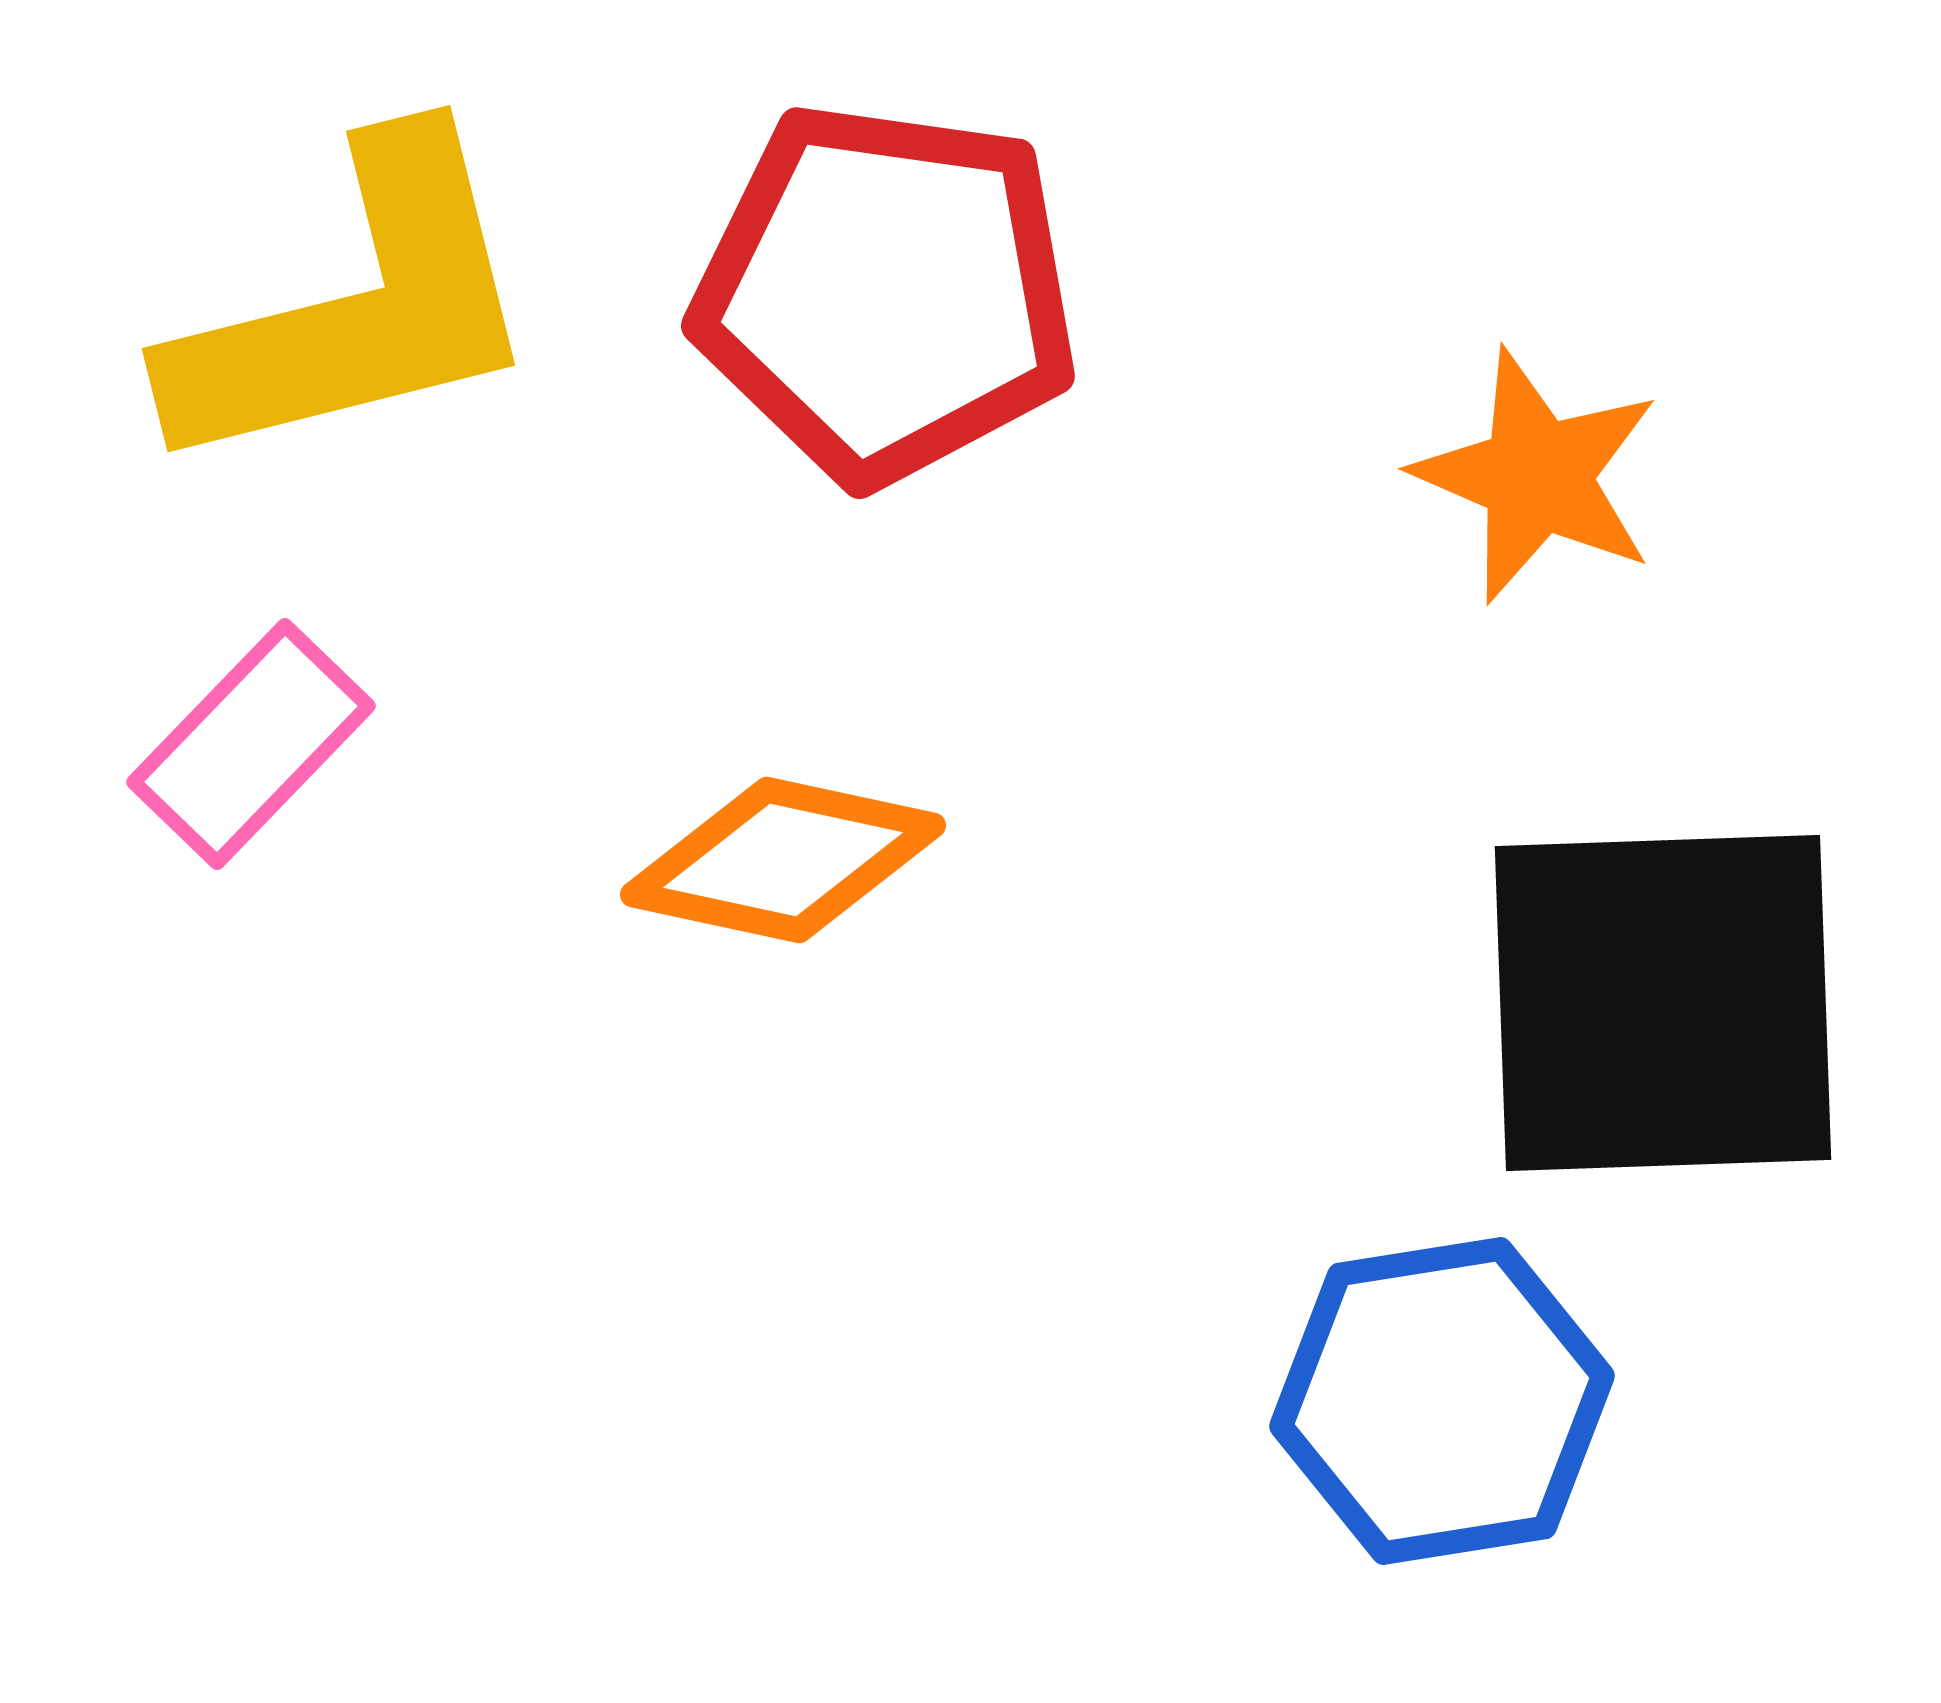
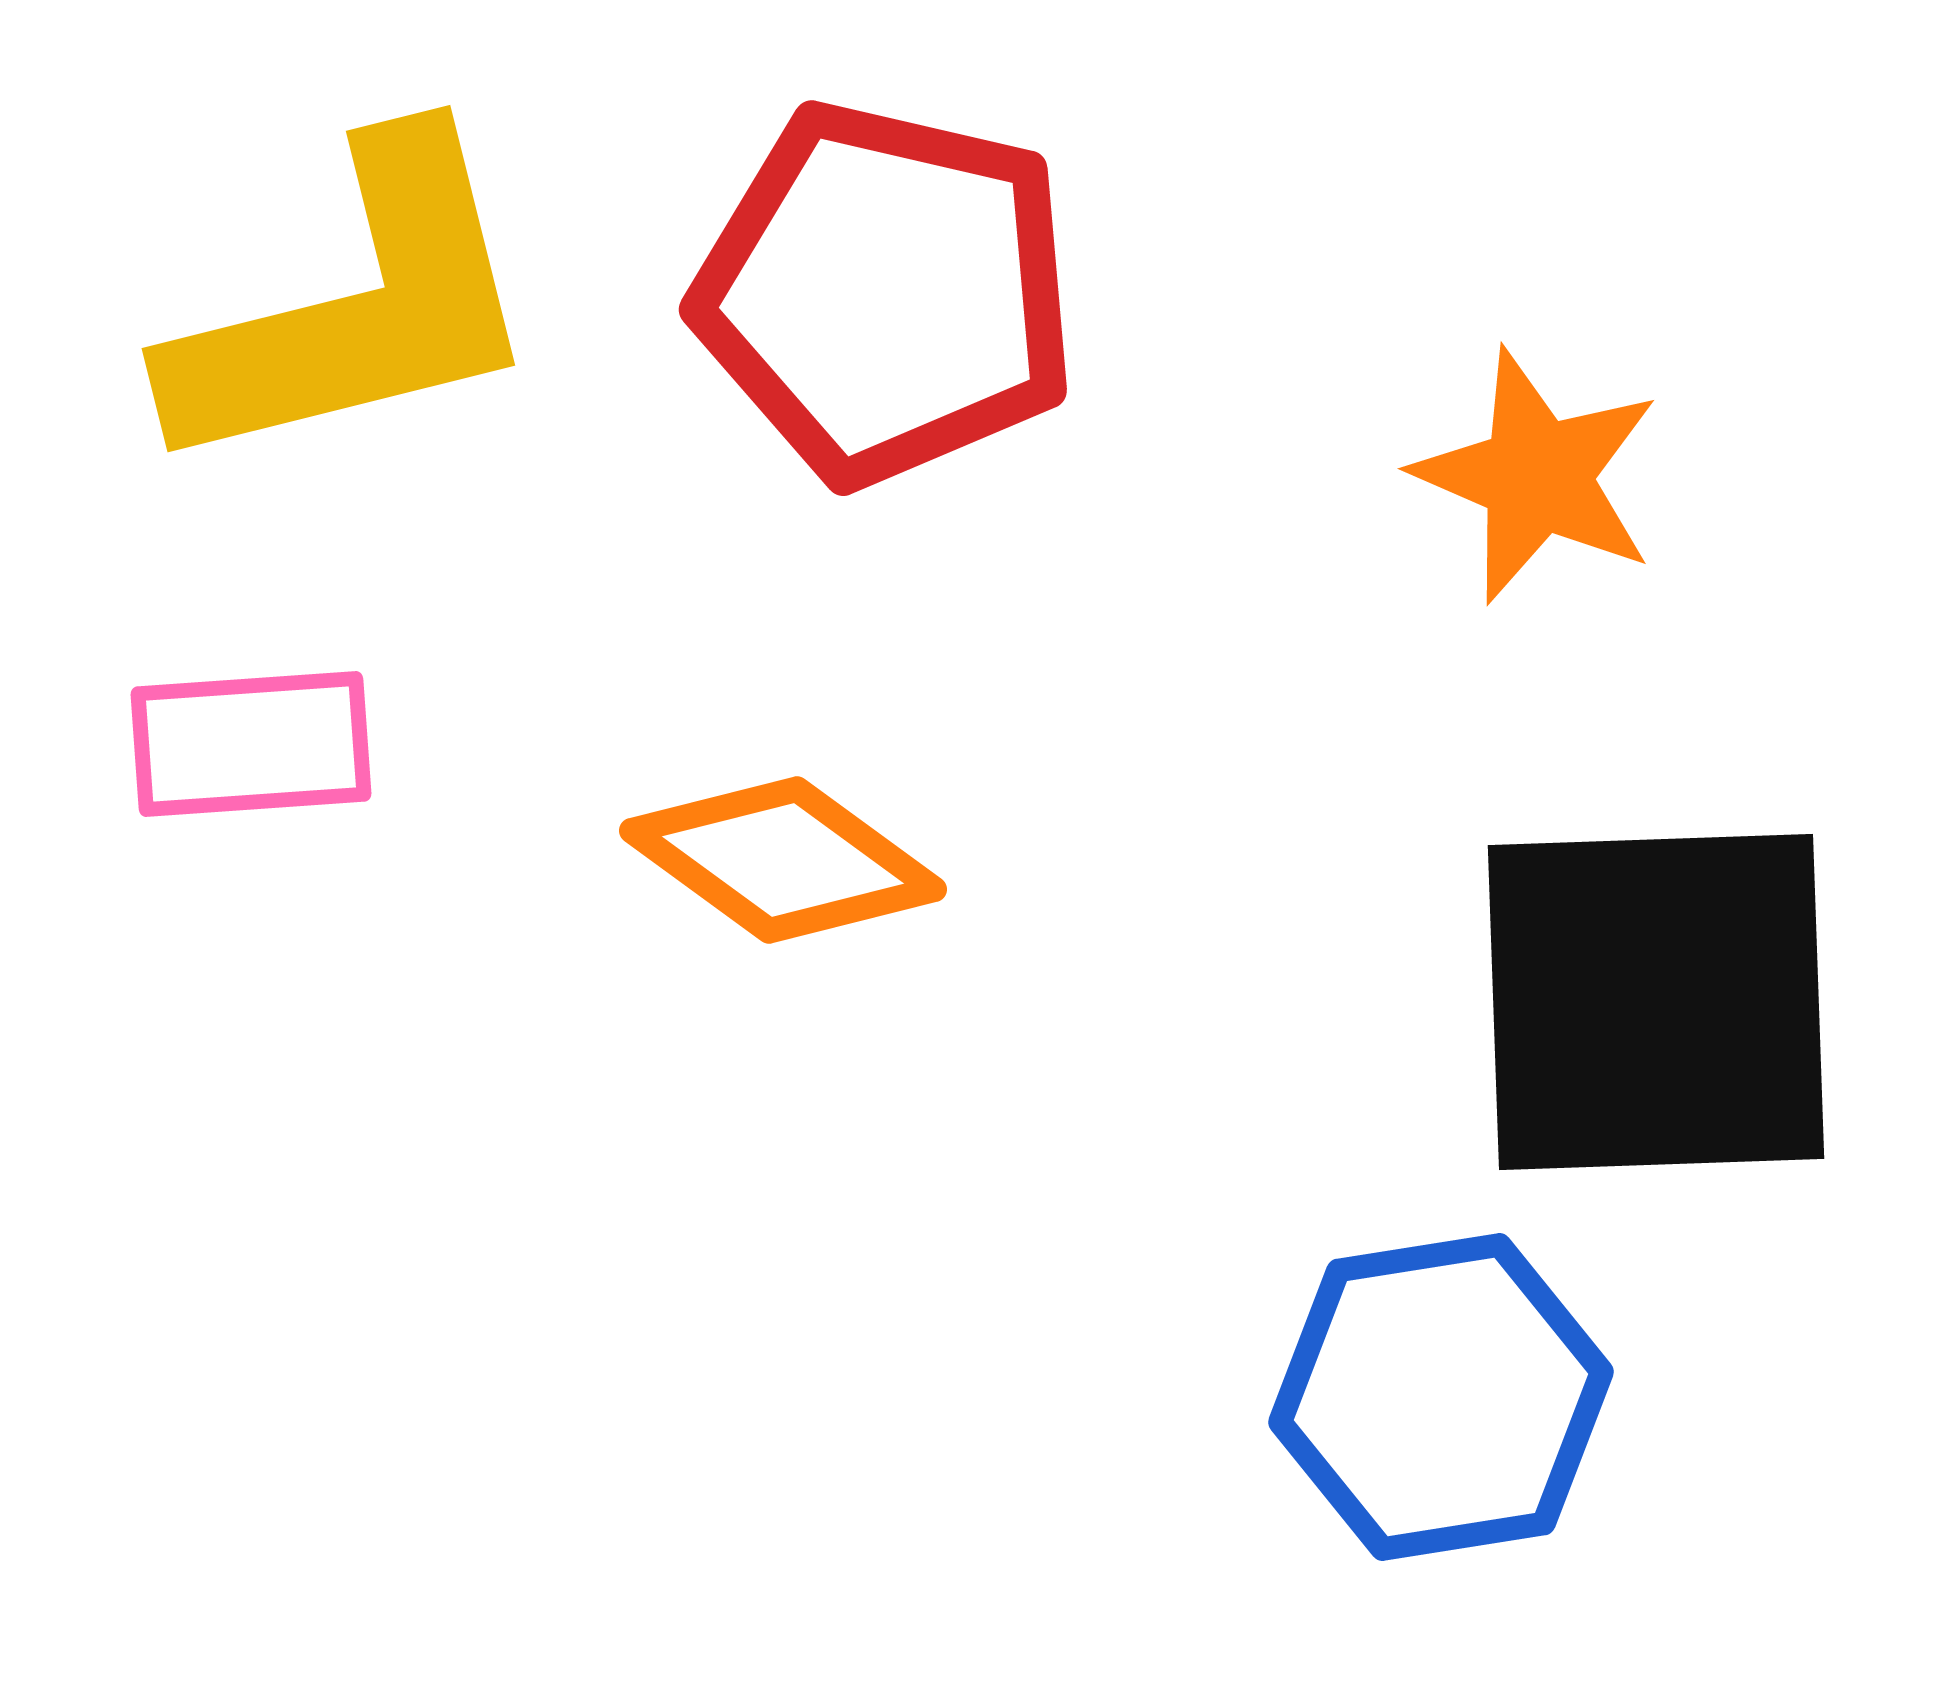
red pentagon: rotated 5 degrees clockwise
pink rectangle: rotated 42 degrees clockwise
orange diamond: rotated 24 degrees clockwise
black square: moved 7 px left, 1 px up
blue hexagon: moved 1 px left, 4 px up
